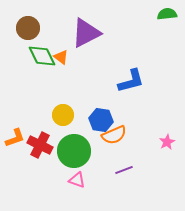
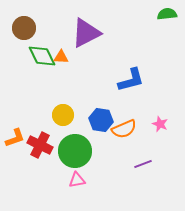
brown circle: moved 4 px left
orange triangle: rotated 35 degrees counterclockwise
blue L-shape: moved 1 px up
orange semicircle: moved 10 px right, 6 px up
pink star: moved 7 px left, 18 px up; rotated 21 degrees counterclockwise
green circle: moved 1 px right
purple line: moved 19 px right, 6 px up
pink triangle: rotated 30 degrees counterclockwise
